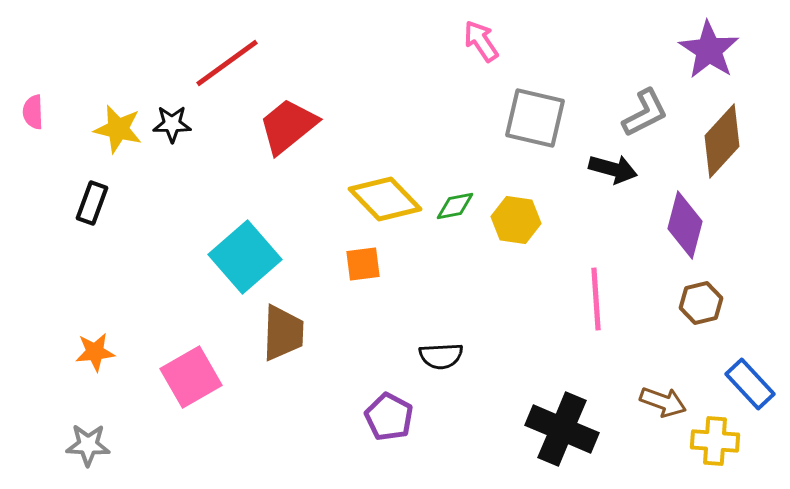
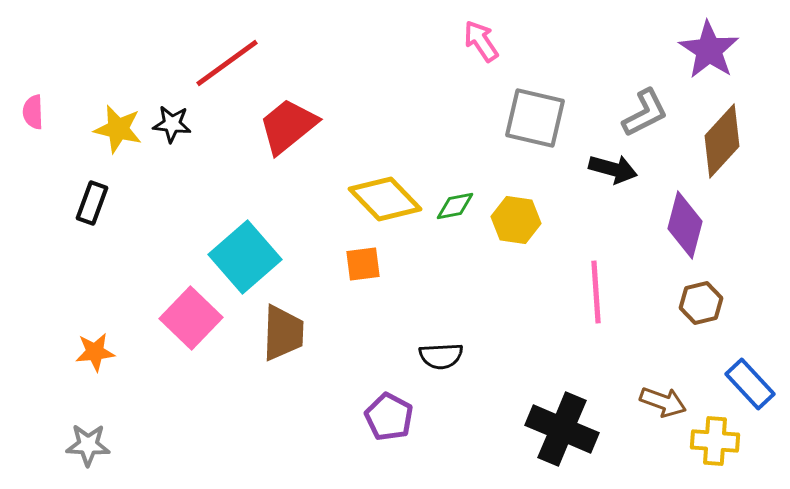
black star: rotated 6 degrees clockwise
pink line: moved 7 px up
pink square: moved 59 px up; rotated 16 degrees counterclockwise
